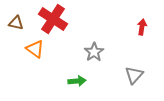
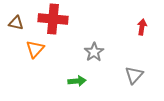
red cross: rotated 28 degrees counterclockwise
orange triangle: rotated 36 degrees clockwise
